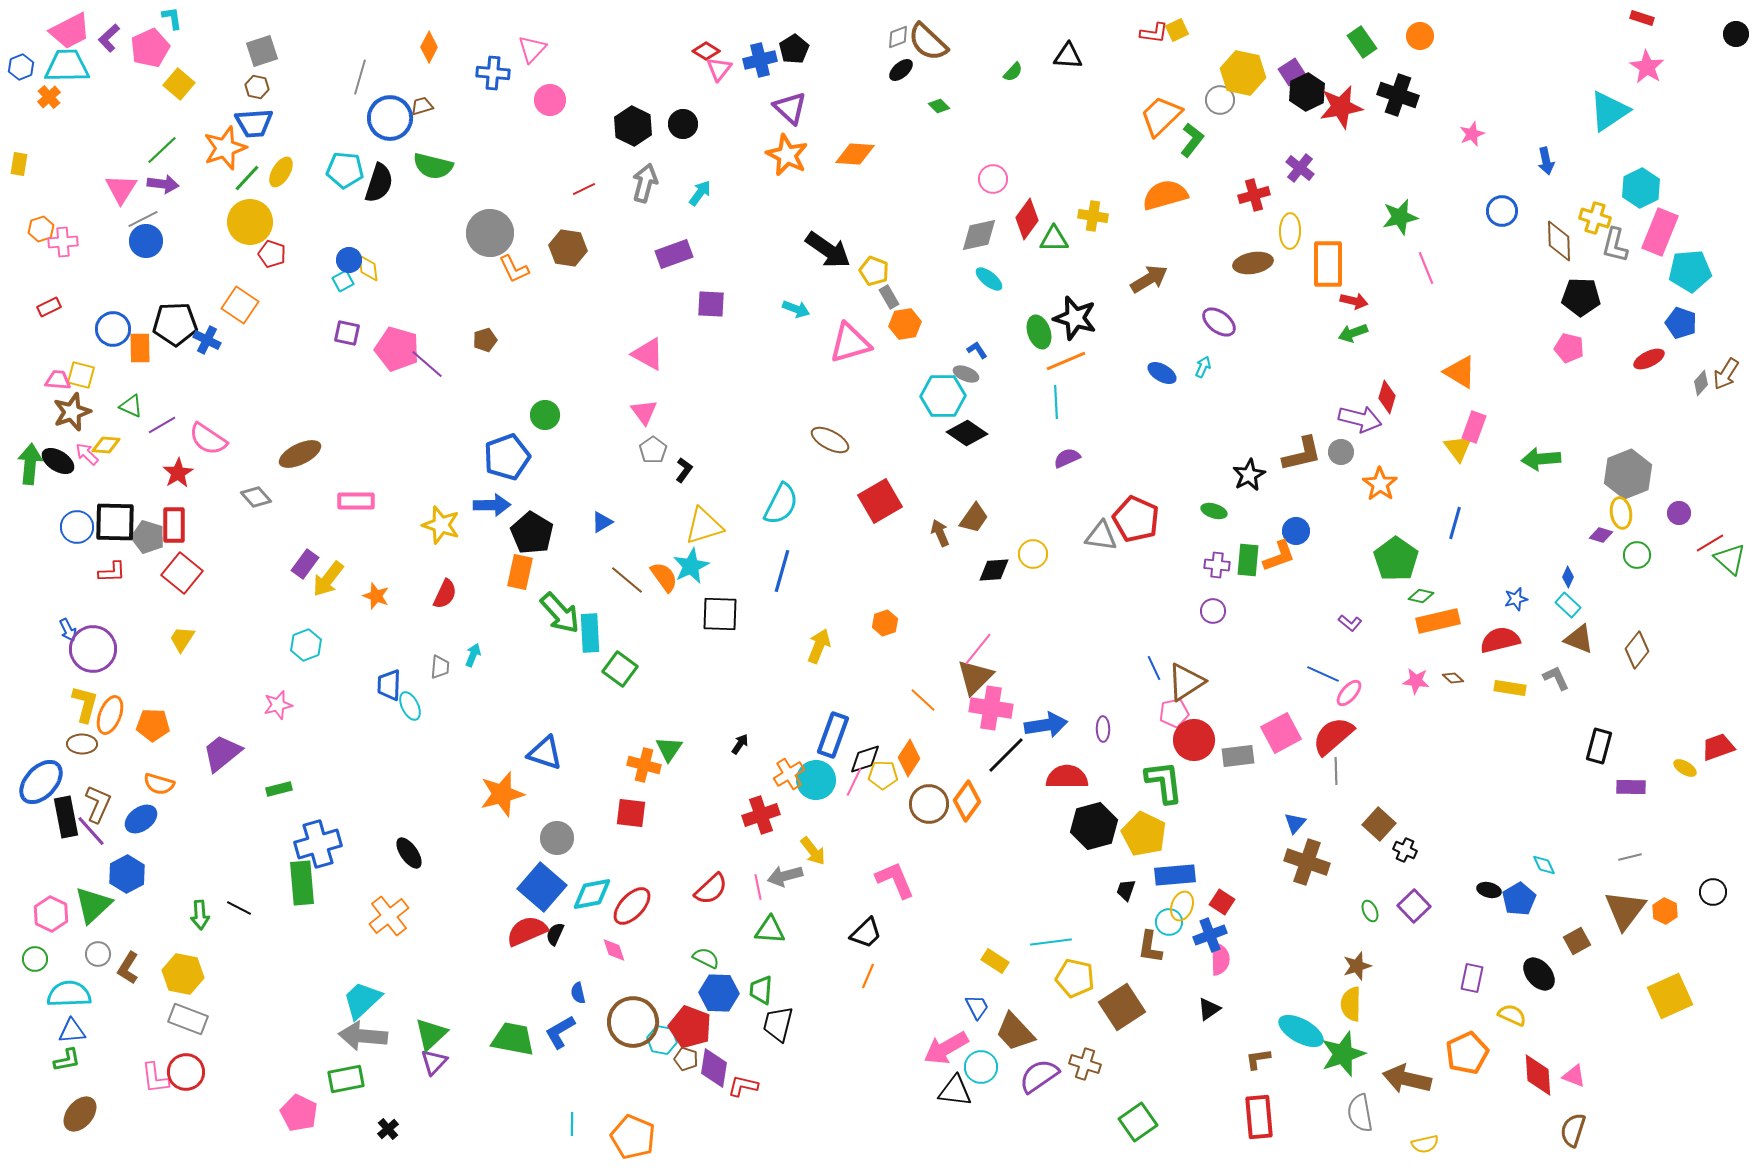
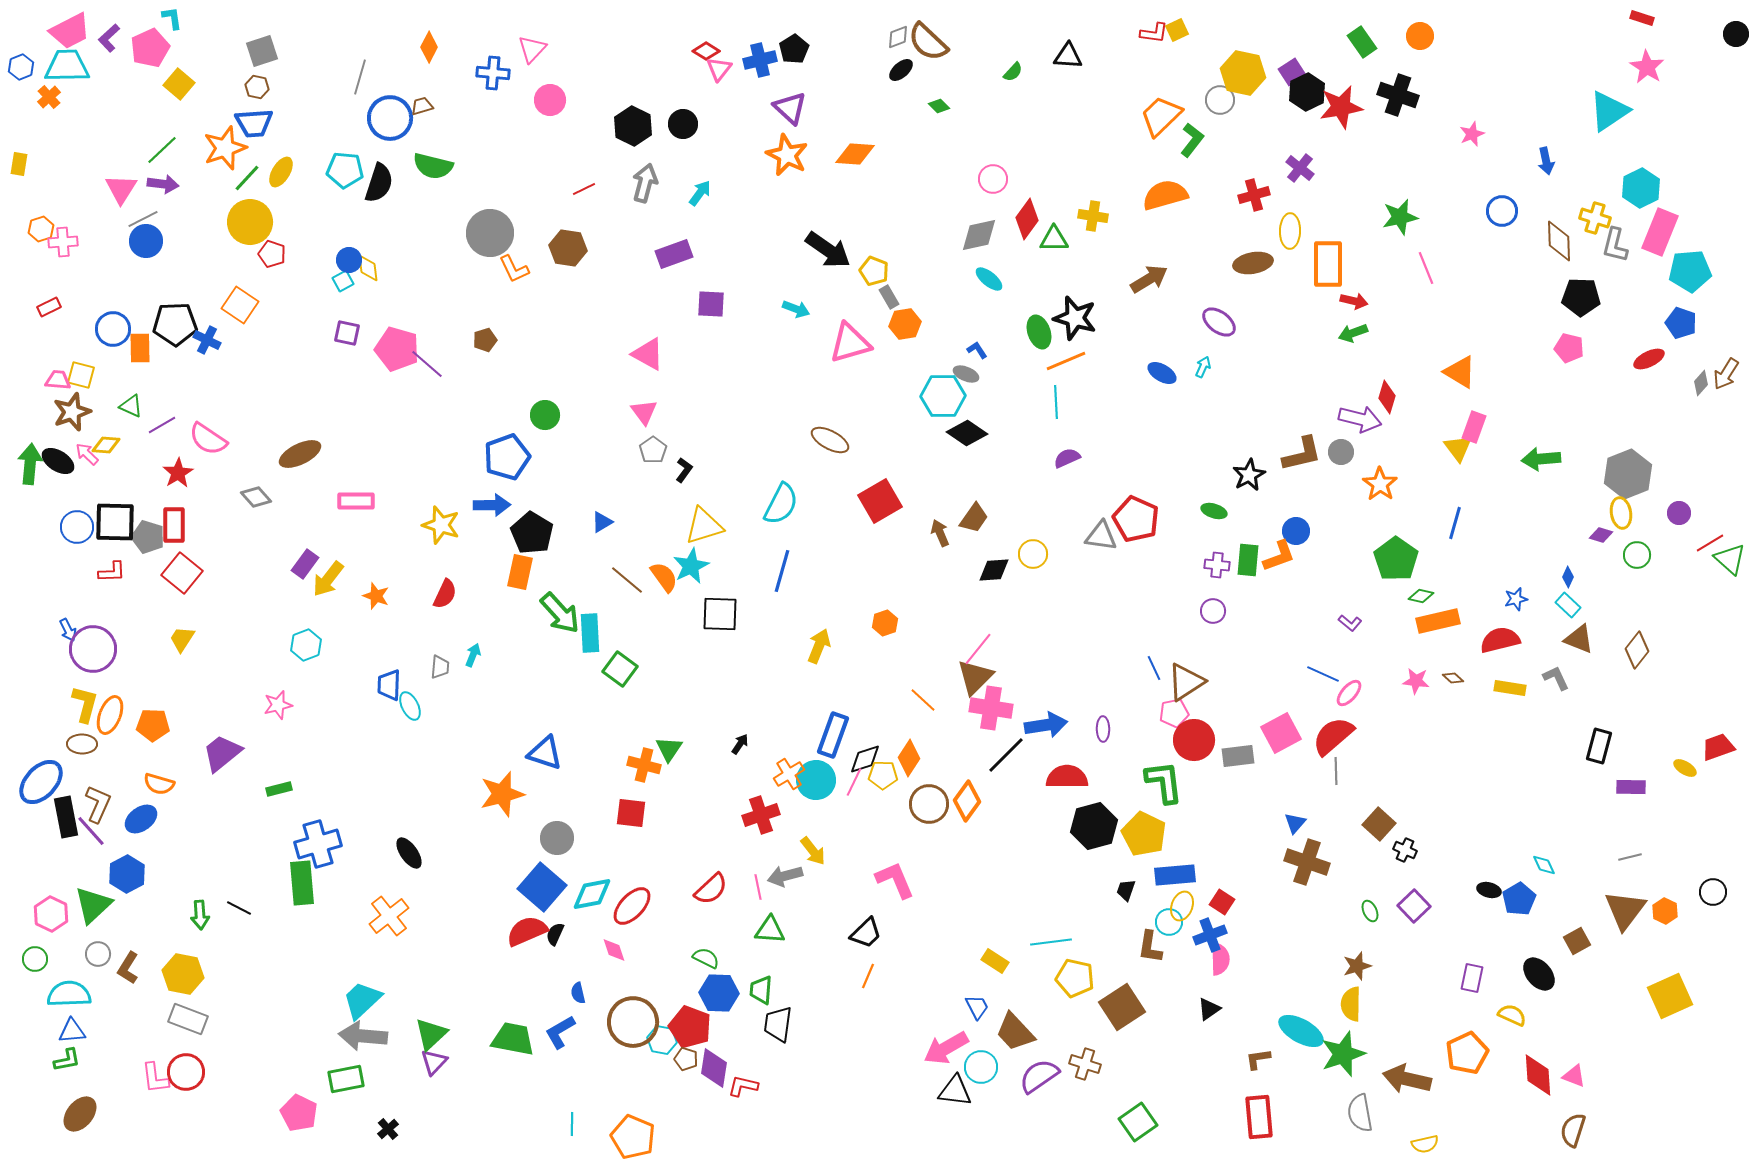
black trapezoid at (778, 1024): rotated 6 degrees counterclockwise
